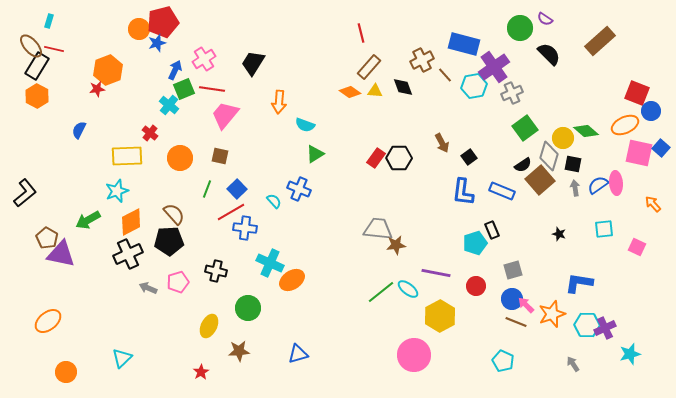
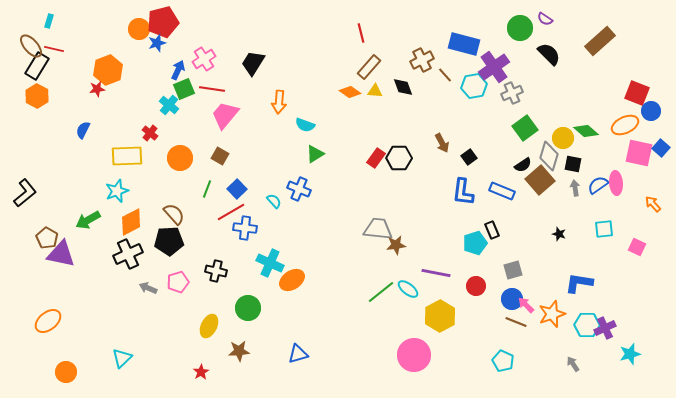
blue arrow at (175, 70): moved 3 px right
blue semicircle at (79, 130): moved 4 px right
brown square at (220, 156): rotated 18 degrees clockwise
